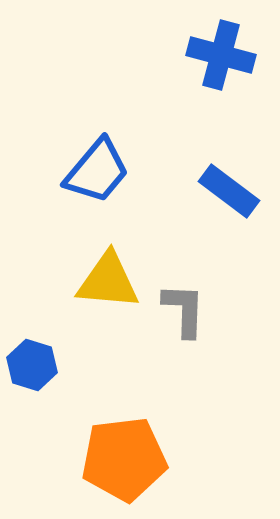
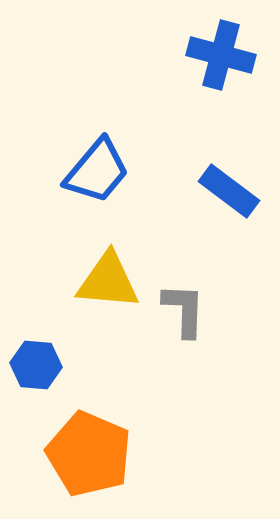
blue hexagon: moved 4 px right; rotated 12 degrees counterclockwise
orange pentagon: moved 35 px left, 5 px up; rotated 30 degrees clockwise
